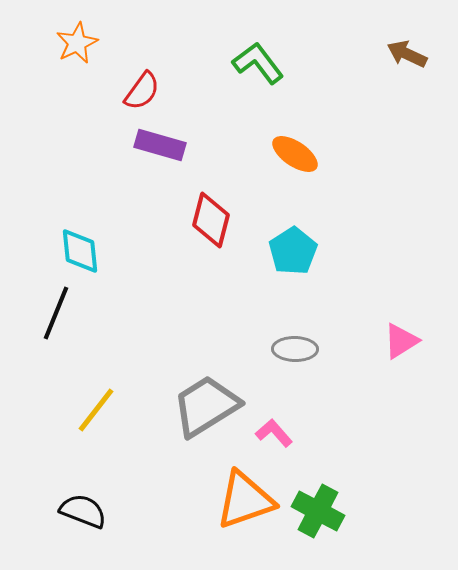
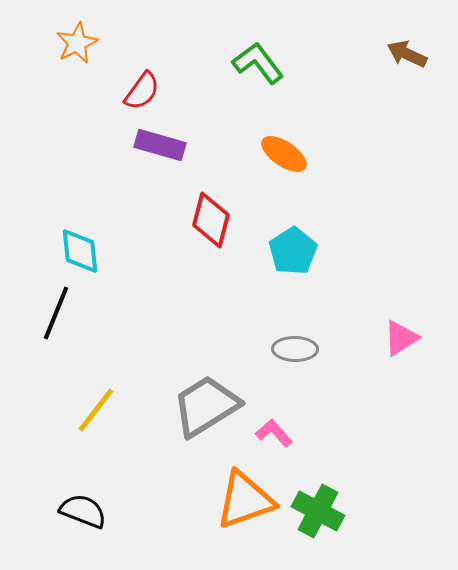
orange ellipse: moved 11 px left
pink triangle: moved 3 px up
